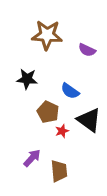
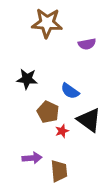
brown star: moved 12 px up
purple semicircle: moved 6 px up; rotated 36 degrees counterclockwise
purple arrow: rotated 42 degrees clockwise
